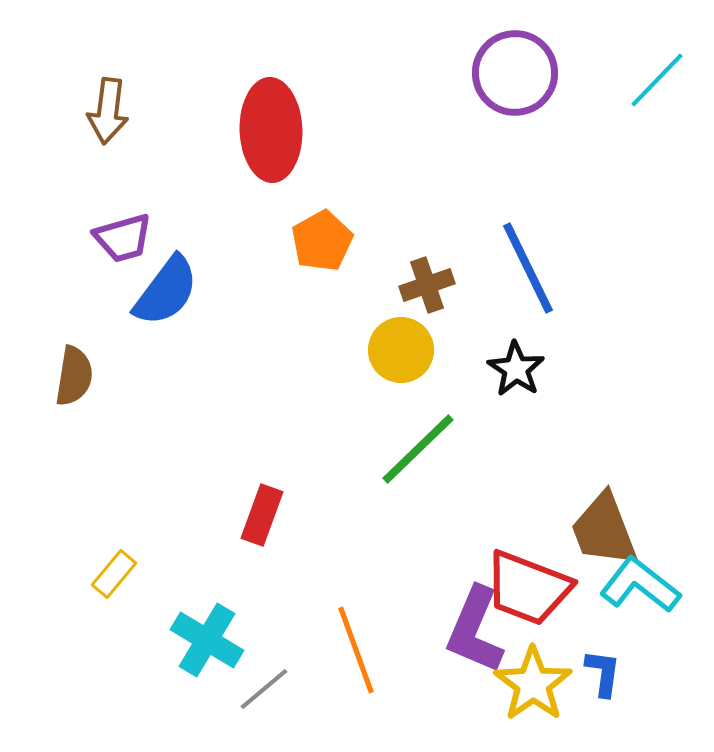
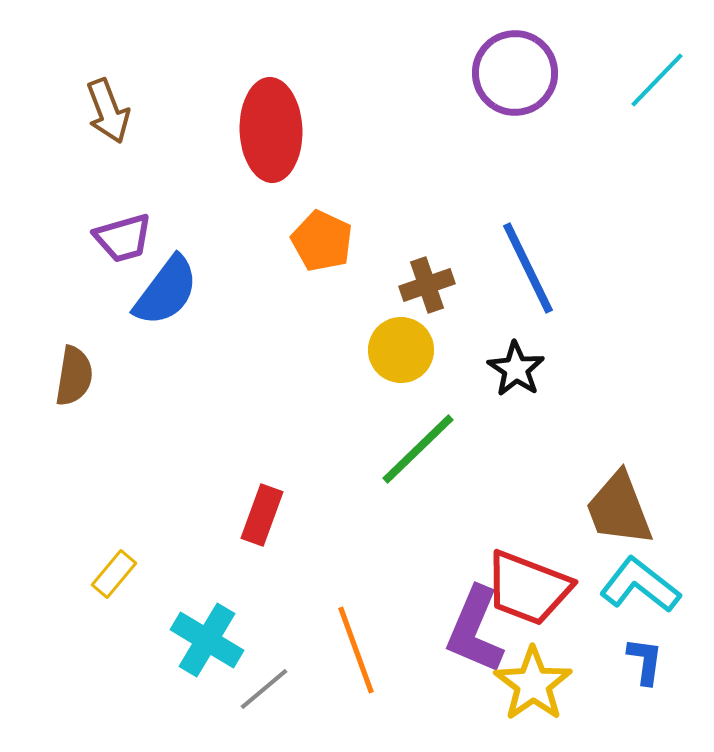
brown arrow: rotated 28 degrees counterclockwise
orange pentagon: rotated 18 degrees counterclockwise
brown trapezoid: moved 15 px right, 21 px up
blue L-shape: moved 42 px right, 12 px up
